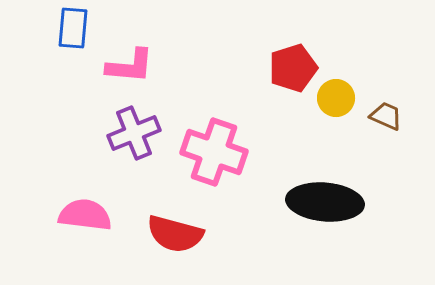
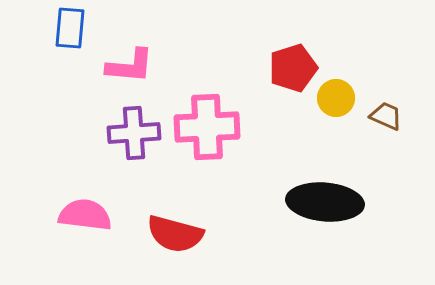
blue rectangle: moved 3 px left
purple cross: rotated 18 degrees clockwise
pink cross: moved 7 px left, 25 px up; rotated 22 degrees counterclockwise
